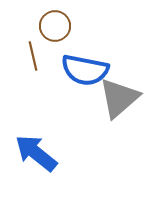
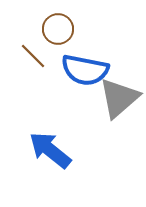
brown circle: moved 3 px right, 3 px down
brown line: rotated 32 degrees counterclockwise
blue arrow: moved 14 px right, 3 px up
